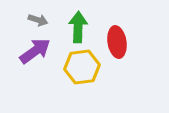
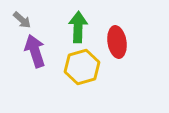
gray arrow: moved 16 px left; rotated 24 degrees clockwise
purple arrow: rotated 72 degrees counterclockwise
yellow hexagon: rotated 8 degrees counterclockwise
